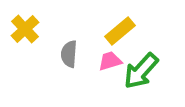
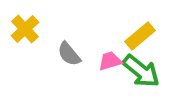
yellow rectangle: moved 20 px right, 5 px down
gray semicircle: rotated 44 degrees counterclockwise
green arrow: rotated 93 degrees counterclockwise
